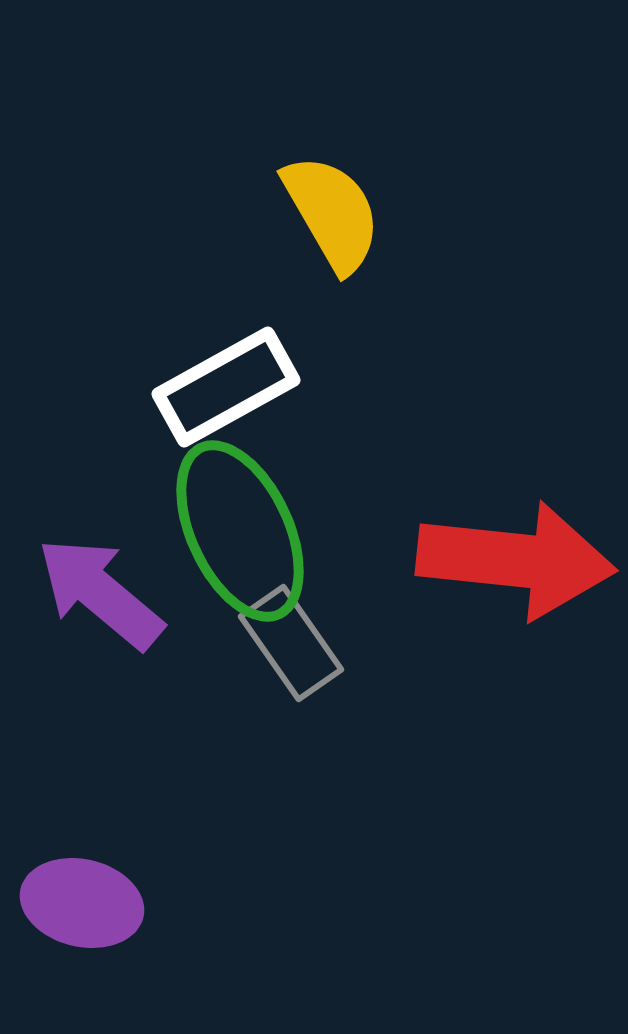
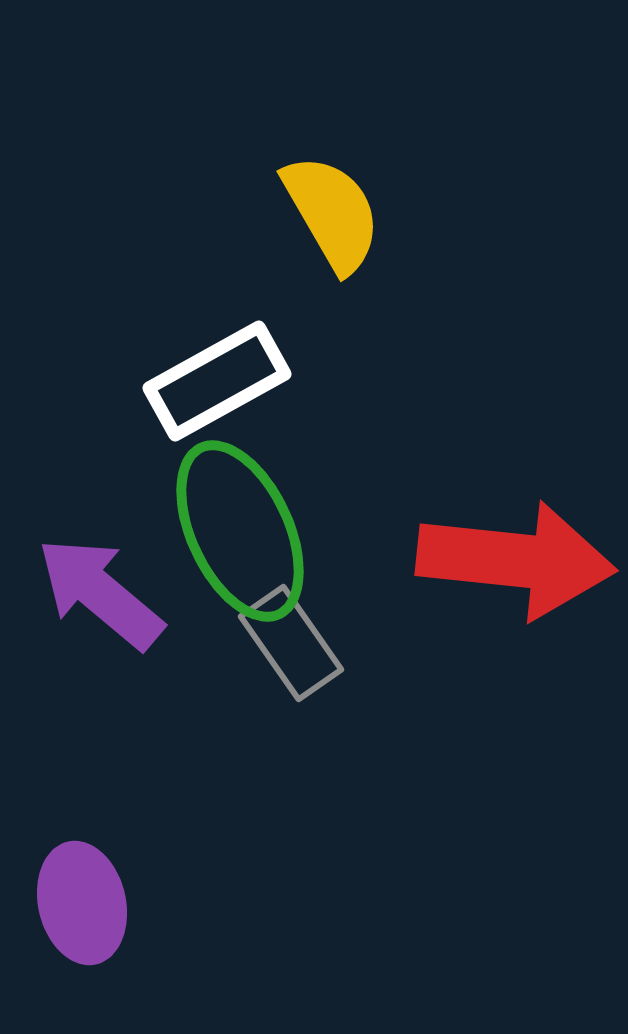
white rectangle: moved 9 px left, 6 px up
purple ellipse: rotated 64 degrees clockwise
